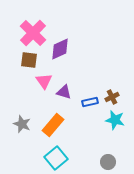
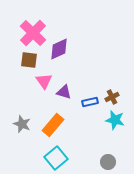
purple diamond: moved 1 px left
